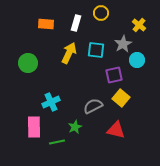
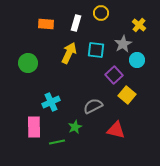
purple square: rotated 30 degrees counterclockwise
yellow square: moved 6 px right, 3 px up
